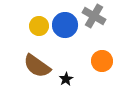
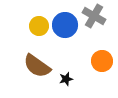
black star: rotated 16 degrees clockwise
